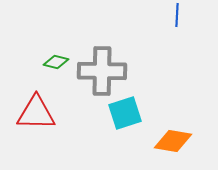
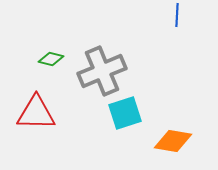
green diamond: moved 5 px left, 3 px up
gray cross: rotated 24 degrees counterclockwise
